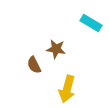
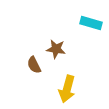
cyan rectangle: rotated 15 degrees counterclockwise
